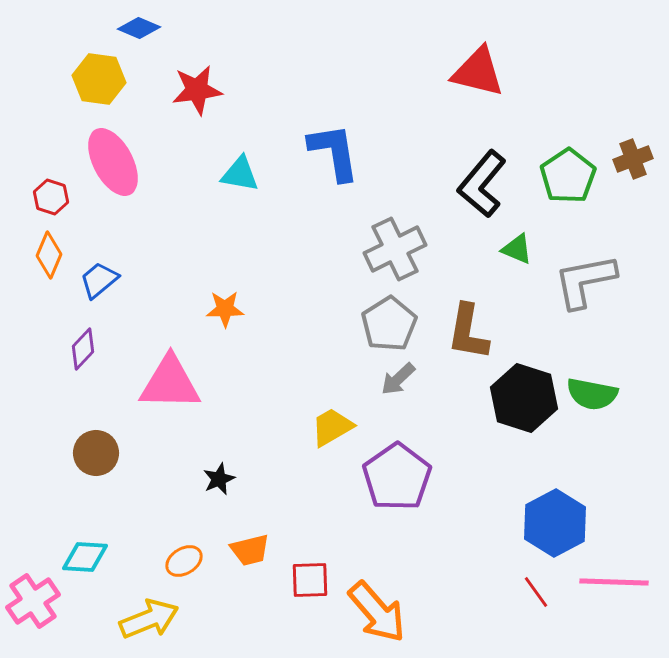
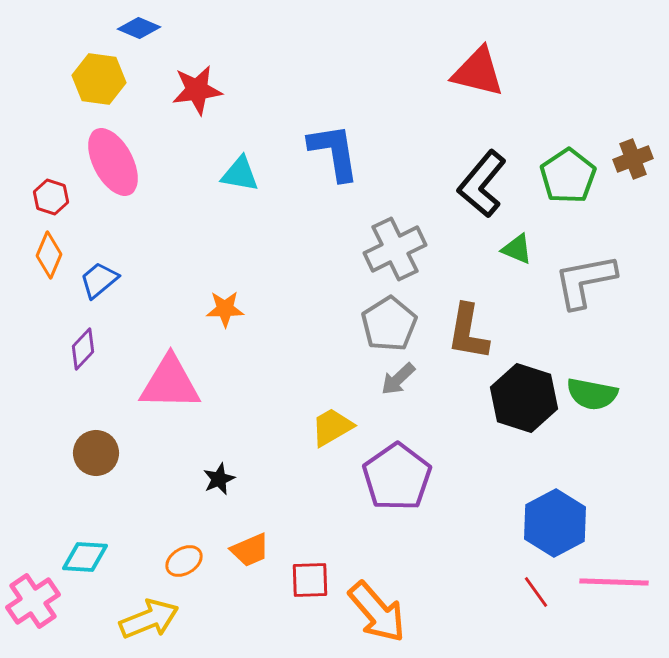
orange trapezoid: rotated 9 degrees counterclockwise
